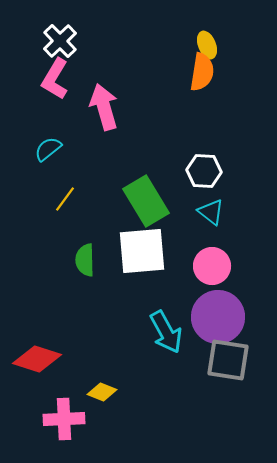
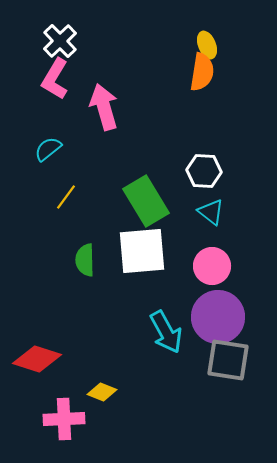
yellow line: moved 1 px right, 2 px up
